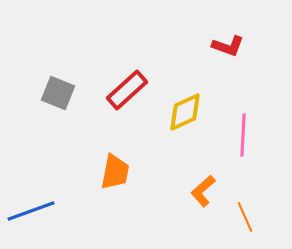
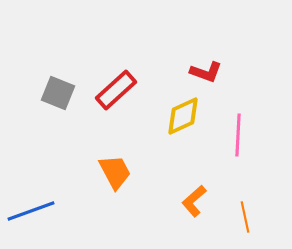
red L-shape: moved 22 px left, 26 px down
red rectangle: moved 11 px left
yellow diamond: moved 2 px left, 4 px down
pink line: moved 5 px left
orange trapezoid: rotated 39 degrees counterclockwise
orange L-shape: moved 9 px left, 10 px down
orange line: rotated 12 degrees clockwise
